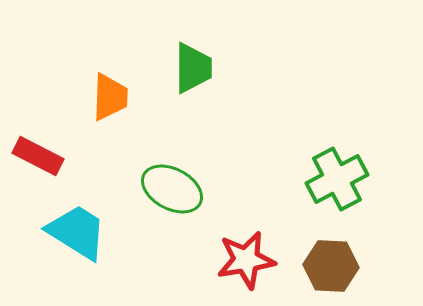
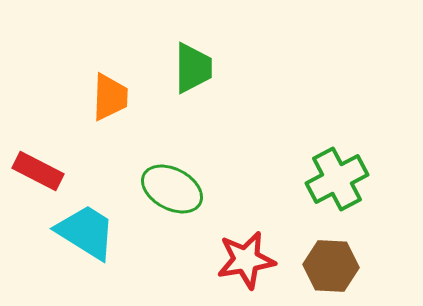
red rectangle: moved 15 px down
cyan trapezoid: moved 9 px right
